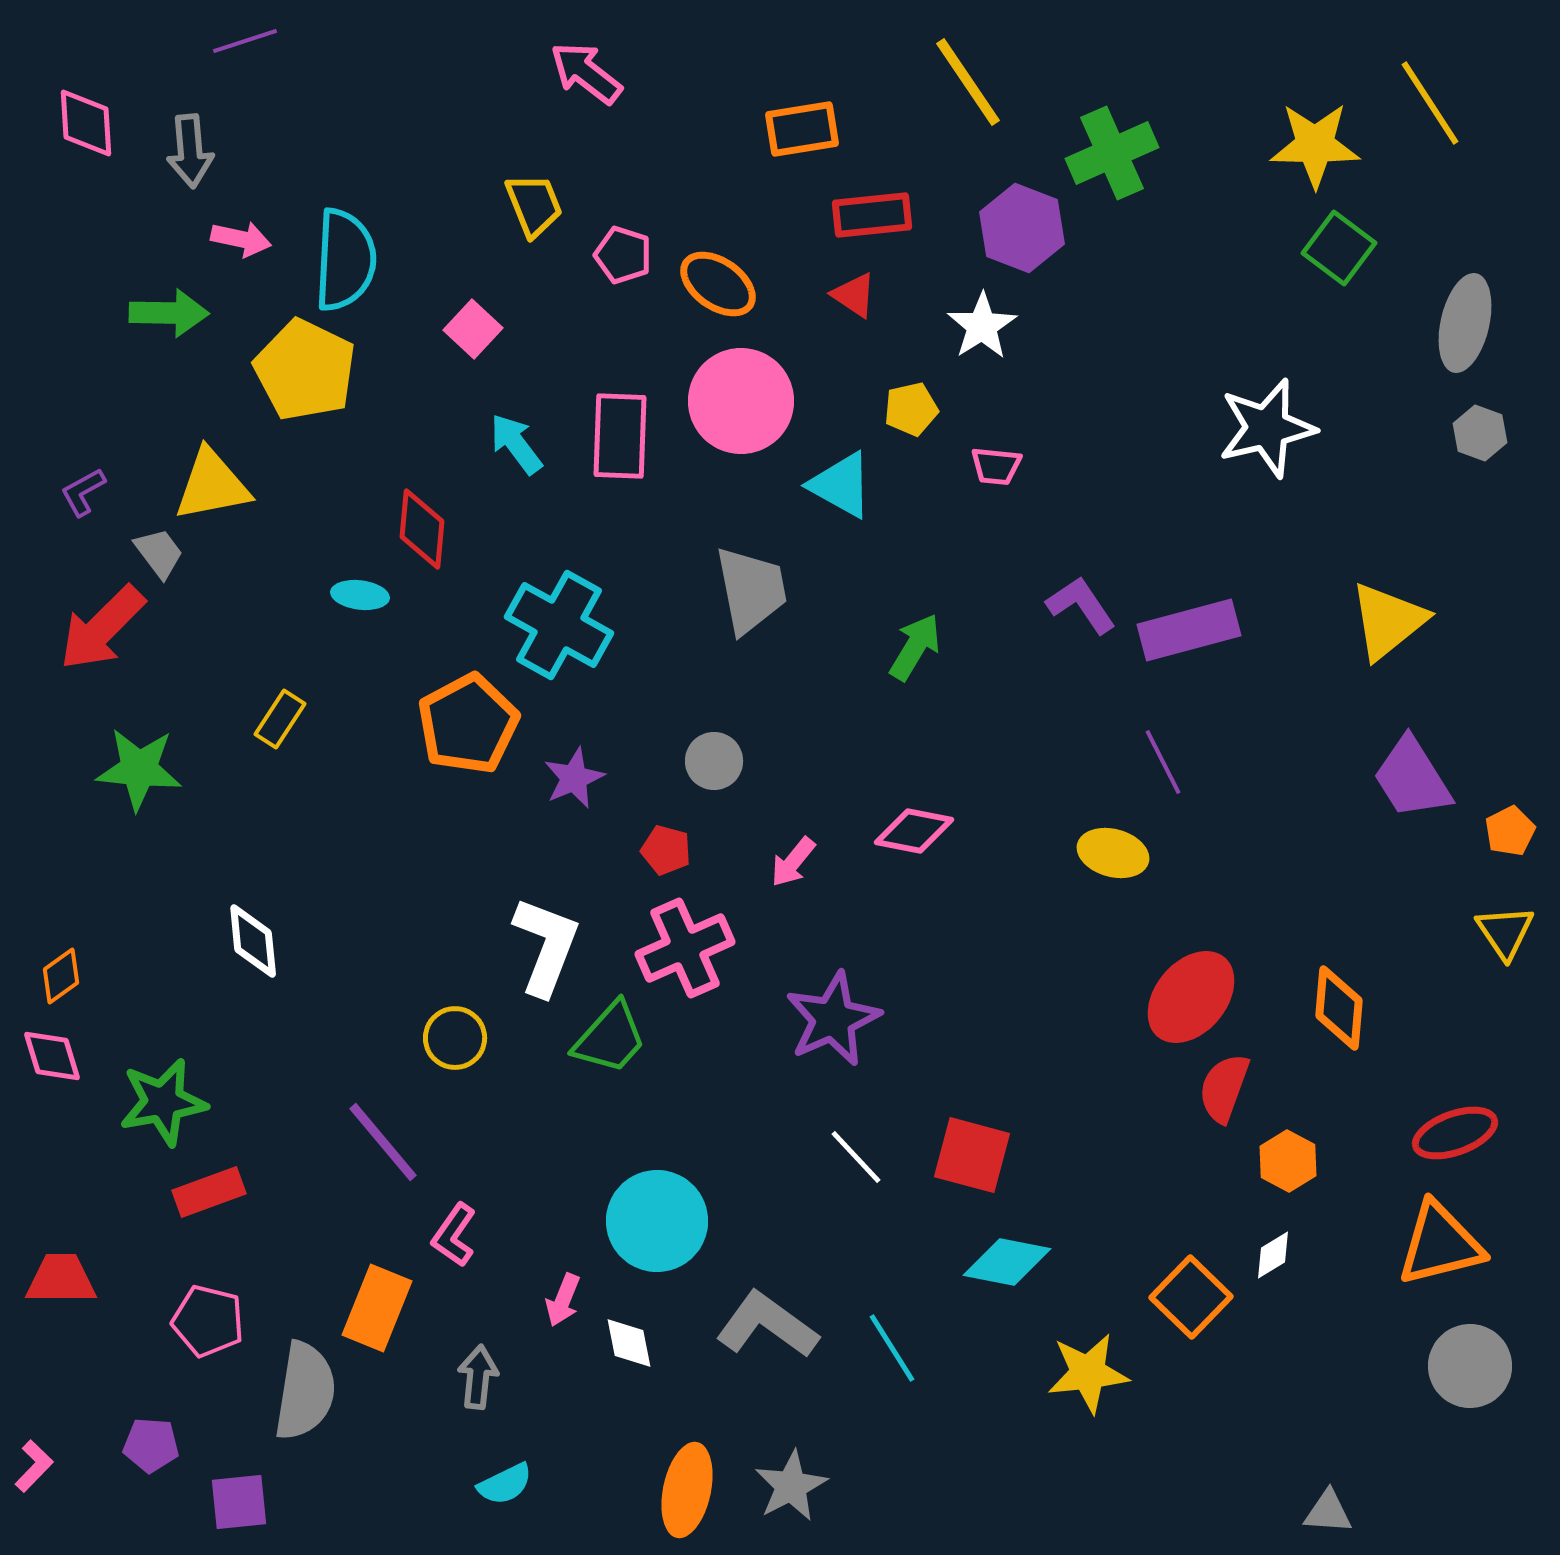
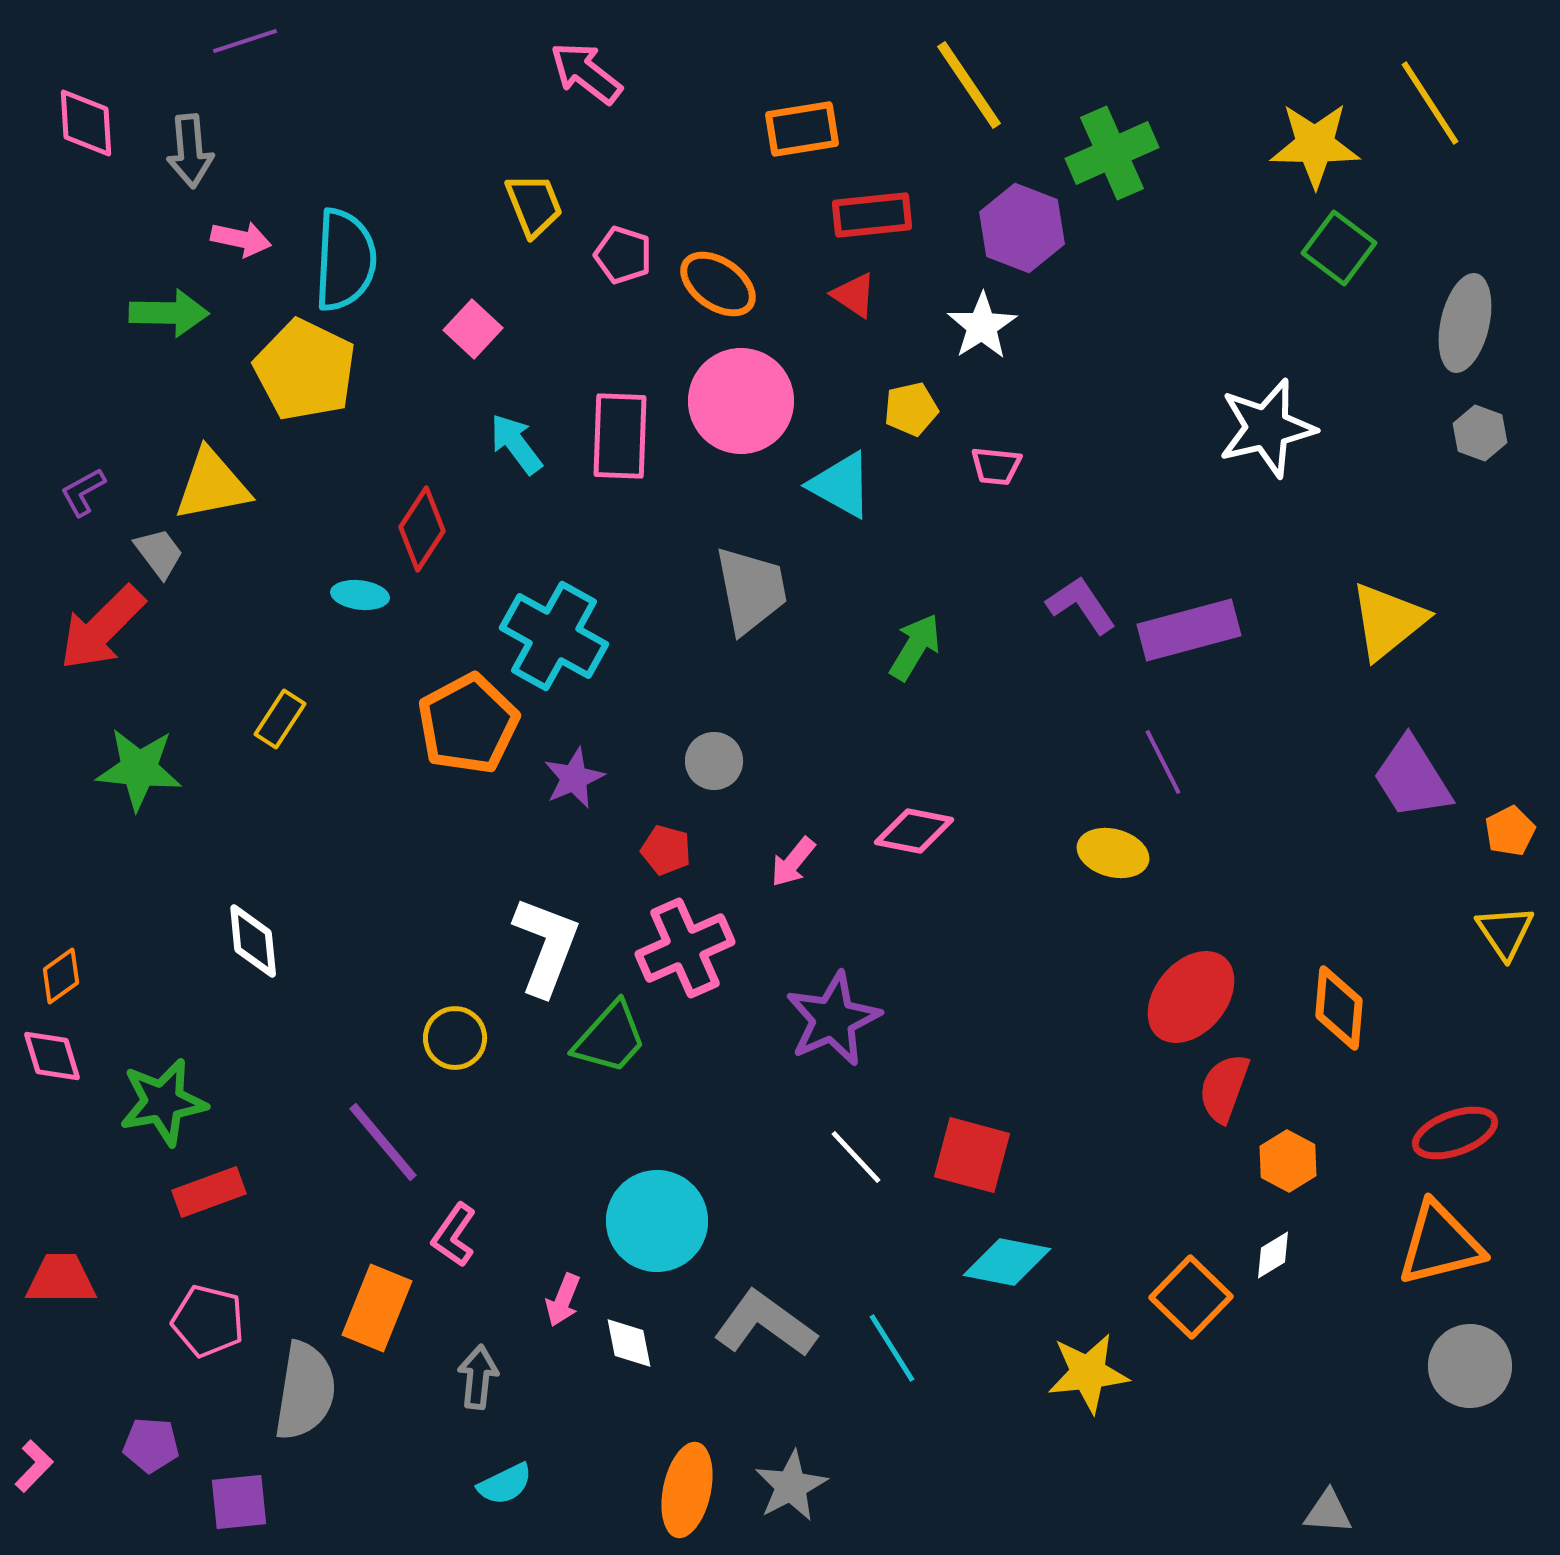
yellow line at (968, 82): moved 1 px right, 3 px down
red diamond at (422, 529): rotated 28 degrees clockwise
cyan cross at (559, 625): moved 5 px left, 11 px down
gray L-shape at (767, 1325): moved 2 px left, 1 px up
